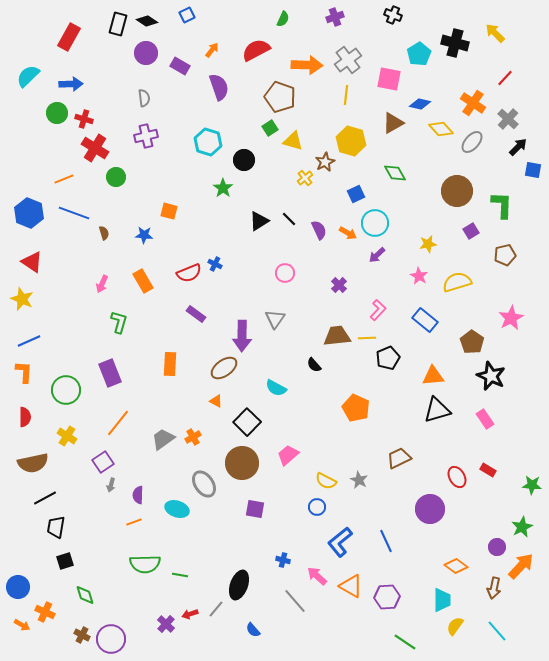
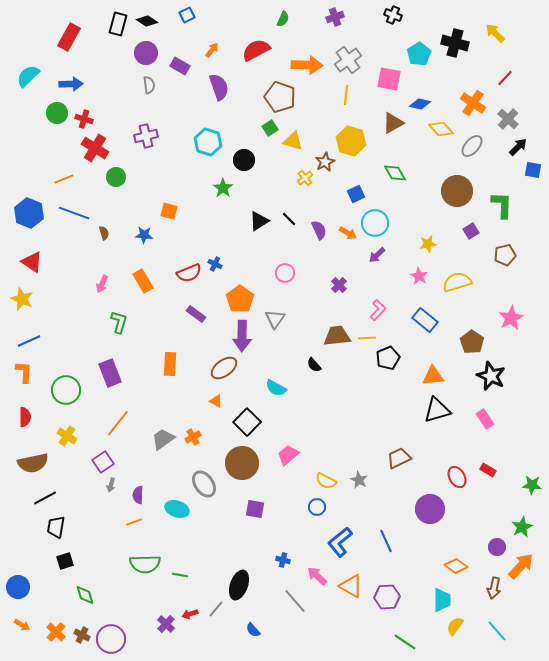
gray semicircle at (144, 98): moved 5 px right, 13 px up
gray ellipse at (472, 142): moved 4 px down
orange pentagon at (356, 408): moved 116 px left, 109 px up; rotated 12 degrees clockwise
orange cross at (45, 612): moved 11 px right, 20 px down; rotated 18 degrees clockwise
